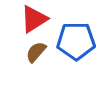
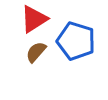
blue pentagon: rotated 18 degrees clockwise
